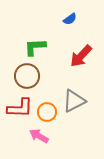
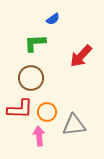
blue semicircle: moved 17 px left
green L-shape: moved 4 px up
brown circle: moved 4 px right, 2 px down
gray triangle: moved 24 px down; rotated 20 degrees clockwise
red L-shape: moved 1 px down
pink arrow: rotated 54 degrees clockwise
